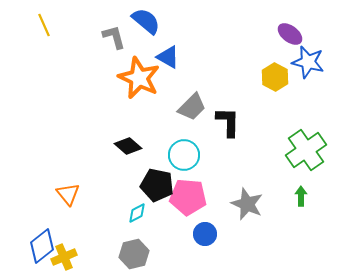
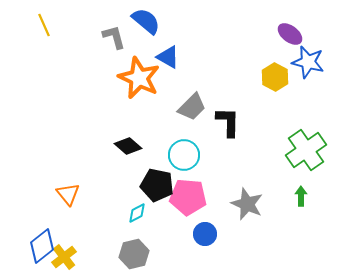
yellow cross: rotated 15 degrees counterclockwise
